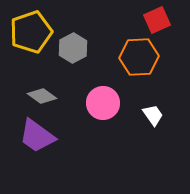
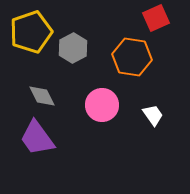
red square: moved 1 px left, 2 px up
orange hexagon: moved 7 px left; rotated 12 degrees clockwise
gray diamond: rotated 28 degrees clockwise
pink circle: moved 1 px left, 2 px down
purple trapezoid: moved 2 px down; rotated 18 degrees clockwise
